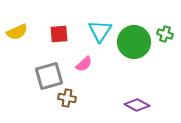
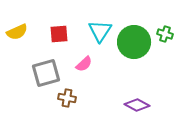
gray square: moved 3 px left, 3 px up
